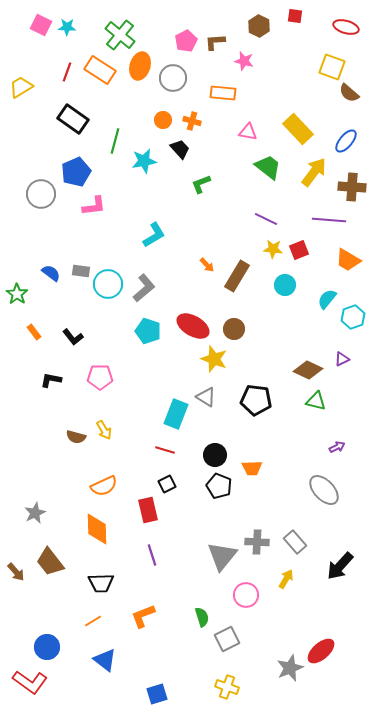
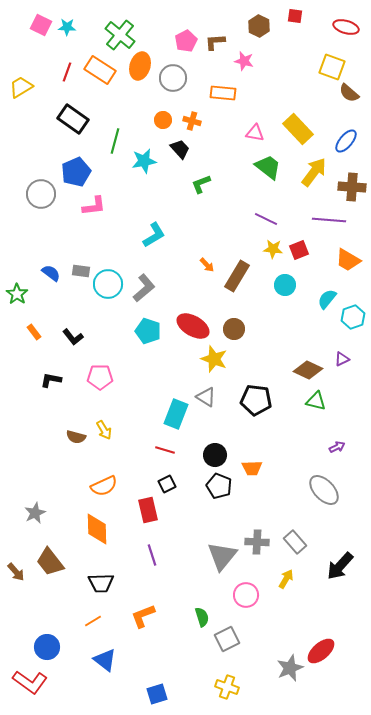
pink triangle at (248, 132): moved 7 px right, 1 px down
